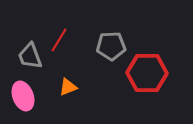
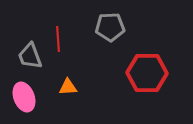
red line: moved 1 px left, 1 px up; rotated 35 degrees counterclockwise
gray pentagon: moved 1 px left, 19 px up
orange triangle: rotated 18 degrees clockwise
pink ellipse: moved 1 px right, 1 px down
